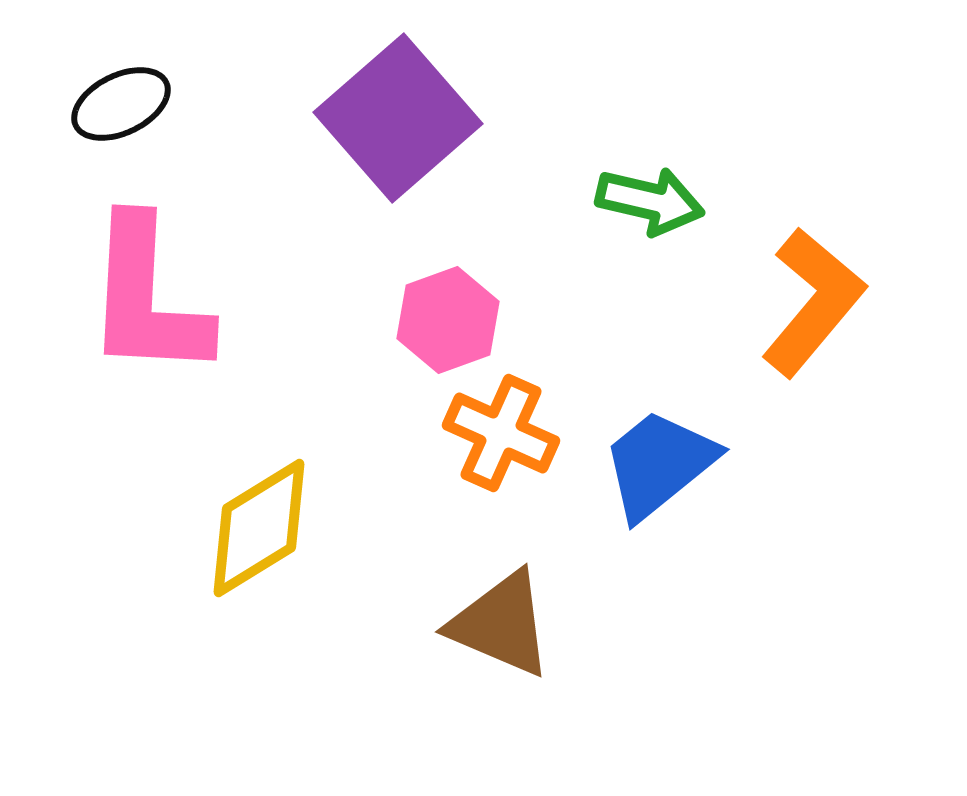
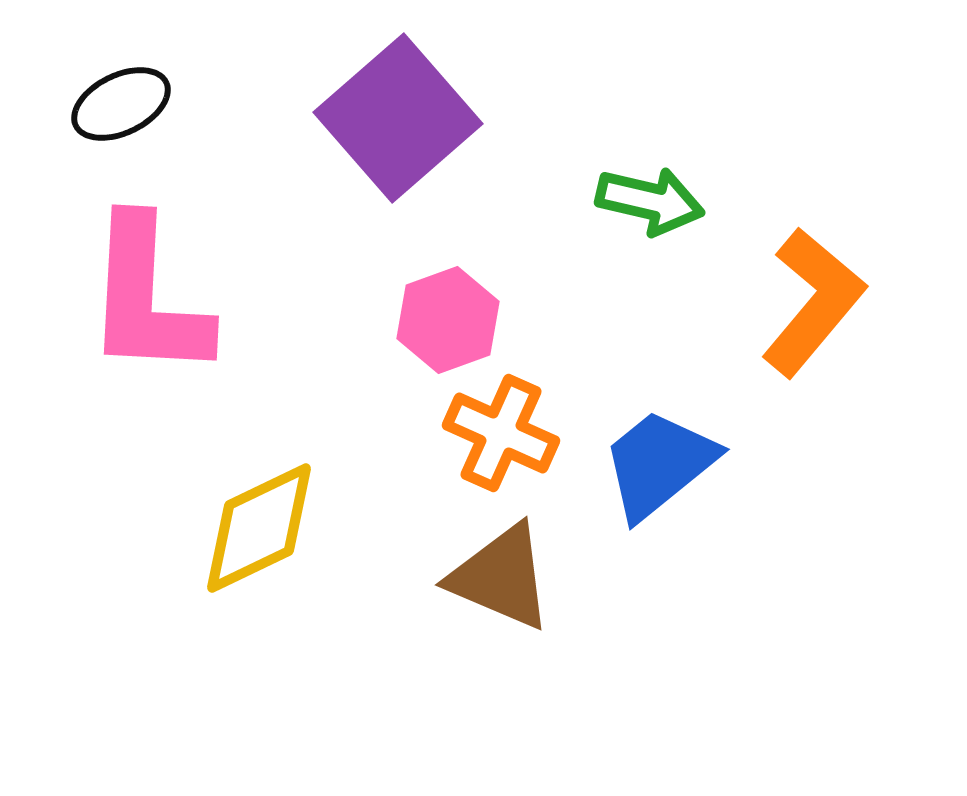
yellow diamond: rotated 6 degrees clockwise
brown triangle: moved 47 px up
